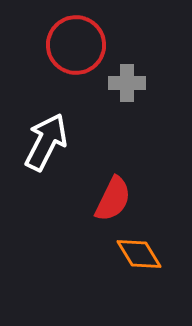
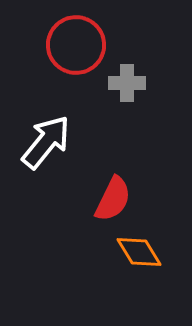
white arrow: rotated 12 degrees clockwise
orange diamond: moved 2 px up
